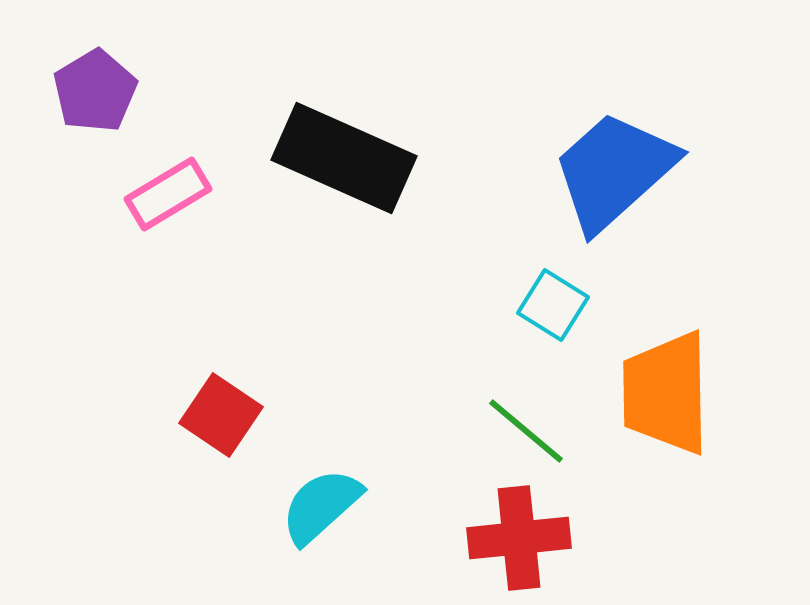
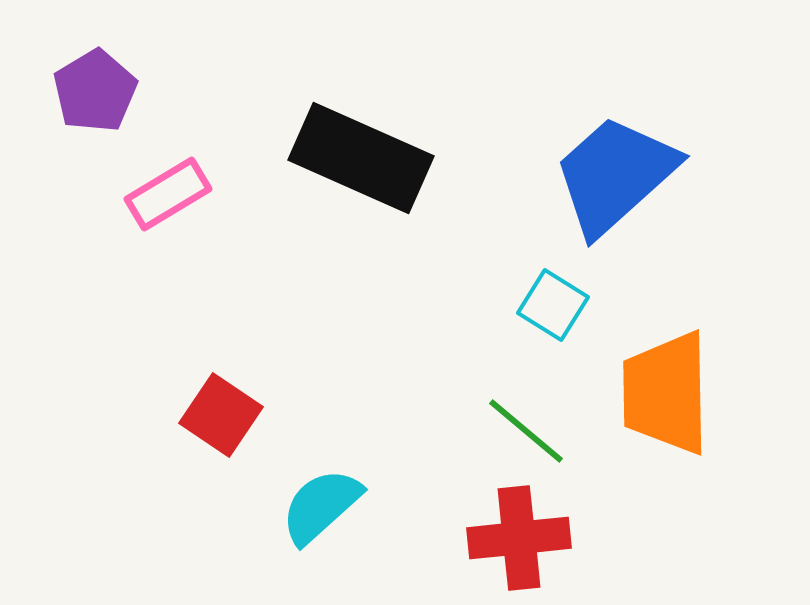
black rectangle: moved 17 px right
blue trapezoid: moved 1 px right, 4 px down
